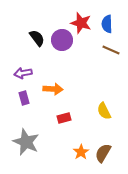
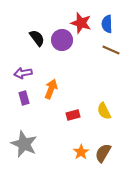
orange arrow: moved 2 px left; rotated 72 degrees counterclockwise
red rectangle: moved 9 px right, 3 px up
gray star: moved 2 px left, 2 px down
